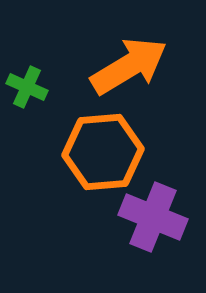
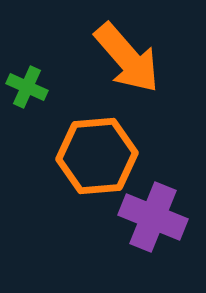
orange arrow: moved 2 px left, 8 px up; rotated 80 degrees clockwise
orange hexagon: moved 6 px left, 4 px down
